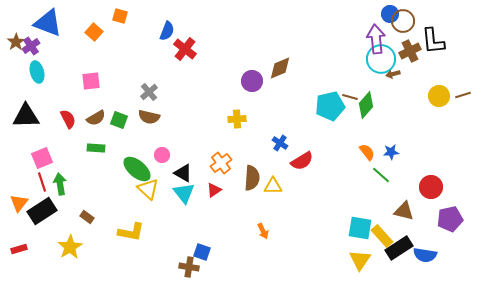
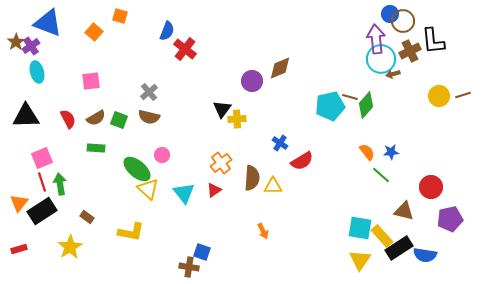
black triangle at (183, 173): moved 39 px right, 64 px up; rotated 36 degrees clockwise
